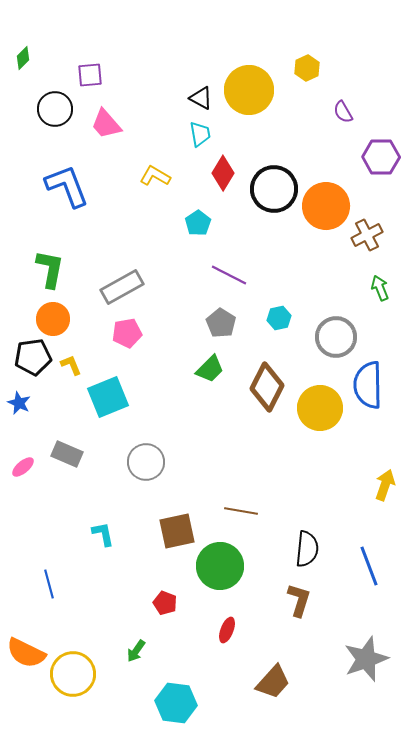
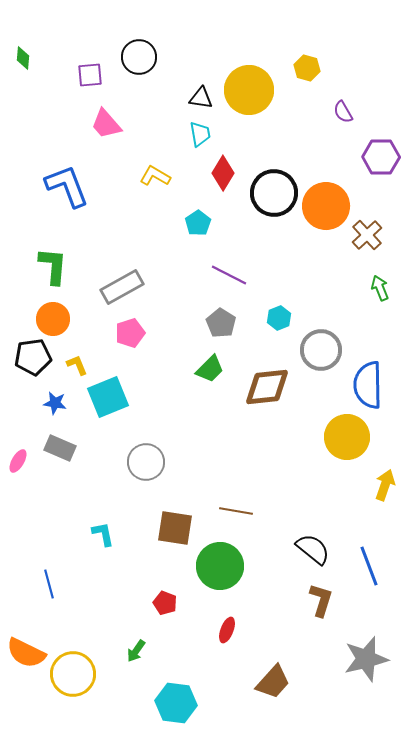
green diamond at (23, 58): rotated 40 degrees counterclockwise
yellow hexagon at (307, 68): rotated 20 degrees counterclockwise
black triangle at (201, 98): rotated 20 degrees counterclockwise
black circle at (55, 109): moved 84 px right, 52 px up
black circle at (274, 189): moved 4 px down
brown cross at (367, 235): rotated 16 degrees counterclockwise
green L-shape at (50, 269): moved 3 px right, 3 px up; rotated 6 degrees counterclockwise
cyan hexagon at (279, 318): rotated 10 degrees counterclockwise
pink pentagon at (127, 333): moved 3 px right; rotated 8 degrees counterclockwise
gray circle at (336, 337): moved 15 px left, 13 px down
yellow L-shape at (71, 365): moved 6 px right
brown diamond at (267, 387): rotated 57 degrees clockwise
blue star at (19, 403): moved 36 px right; rotated 15 degrees counterclockwise
yellow circle at (320, 408): moved 27 px right, 29 px down
gray rectangle at (67, 454): moved 7 px left, 6 px up
pink ellipse at (23, 467): moved 5 px left, 6 px up; rotated 20 degrees counterclockwise
brown line at (241, 511): moved 5 px left
brown square at (177, 531): moved 2 px left, 3 px up; rotated 21 degrees clockwise
black semicircle at (307, 549): moved 6 px right; rotated 57 degrees counterclockwise
brown L-shape at (299, 600): moved 22 px right
gray star at (366, 659): rotated 6 degrees clockwise
